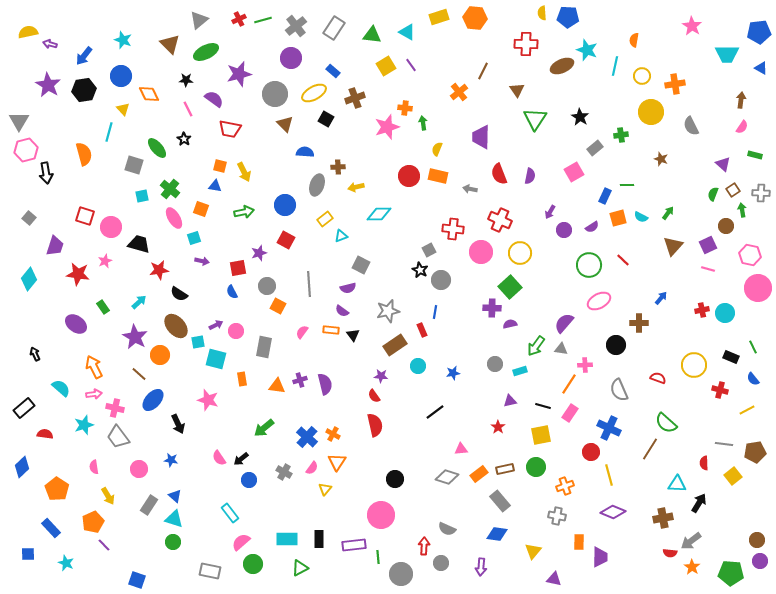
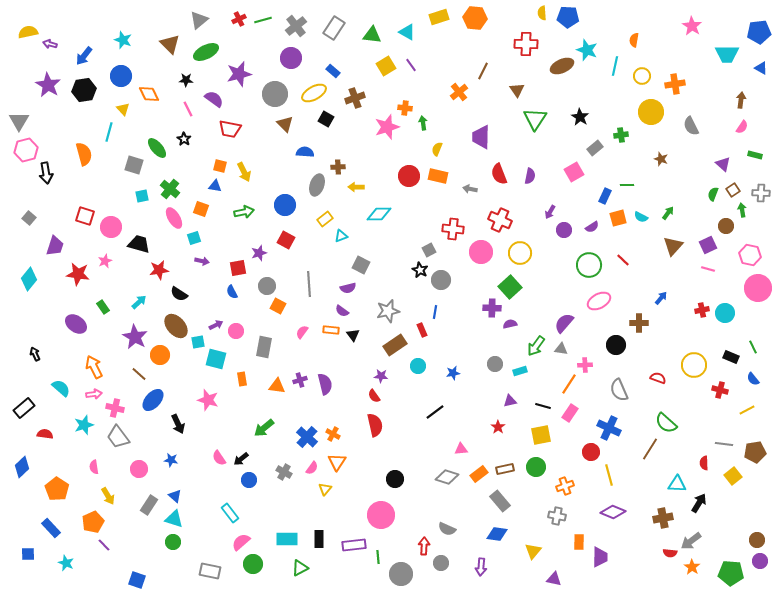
yellow arrow at (356, 187): rotated 14 degrees clockwise
